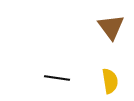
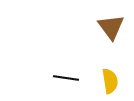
black line: moved 9 px right
